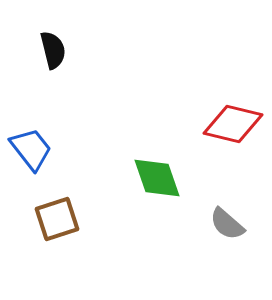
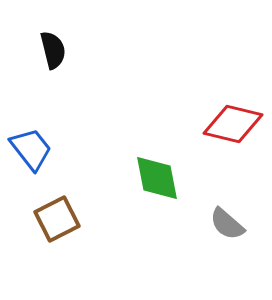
green diamond: rotated 8 degrees clockwise
brown square: rotated 9 degrees counterclockwise
